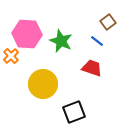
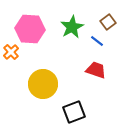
pink hexagon: moved 3 px right, 5 px up
green star: moved 11 px right, 14 px up; rotated 20 degrees clockwise
orange cross: moved 4 px up
red trapezoid: moved 4 px right, 2 px down
